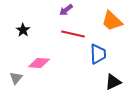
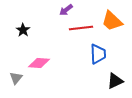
red line: moved 8 px right, 6 px up; rotated 20 degrees counterclockwise
black triangle: moved 2 px right, 1 px up
